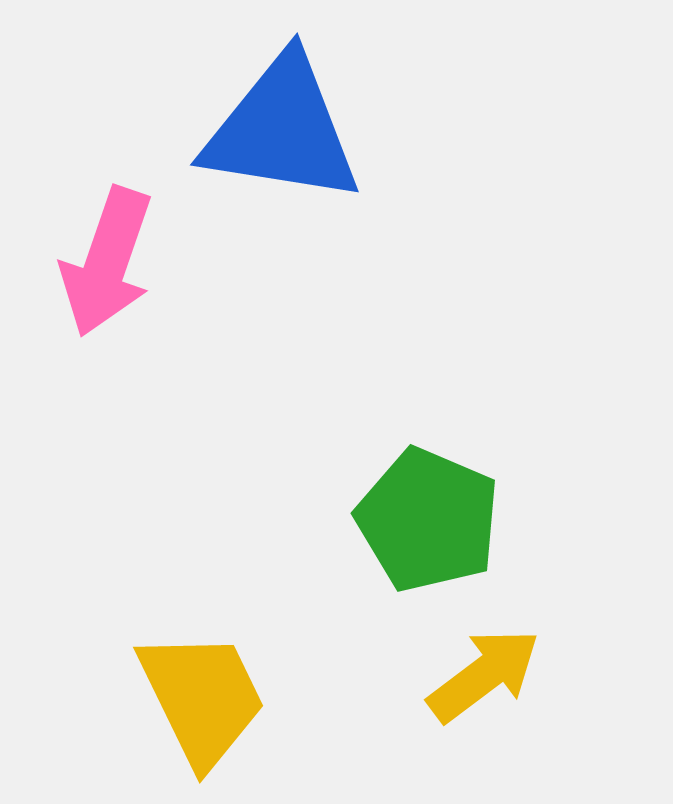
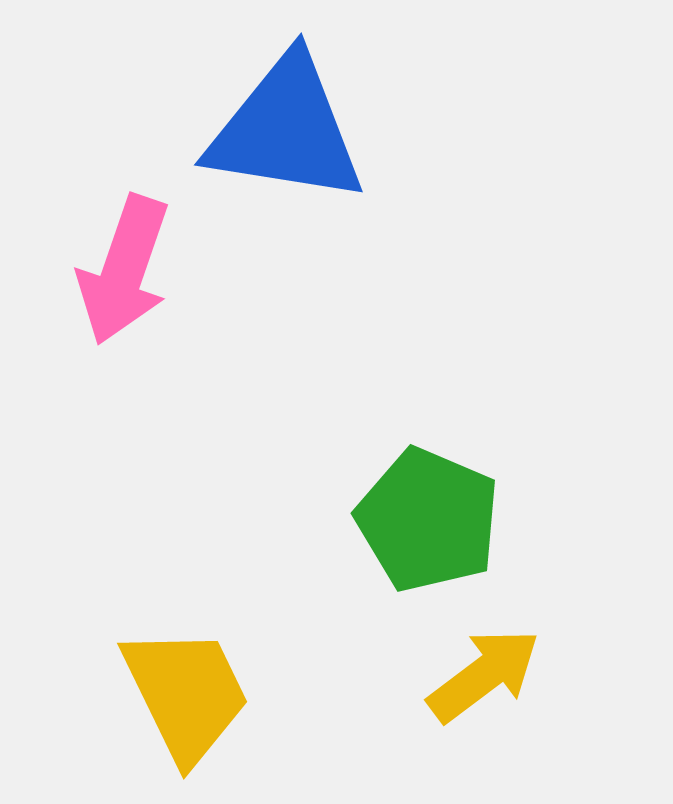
blue triangle: moved 4 px right
pink arrow: moved 17 px right, 8 px down
yellow trapezoid: moved 16 px left, 4 px up
